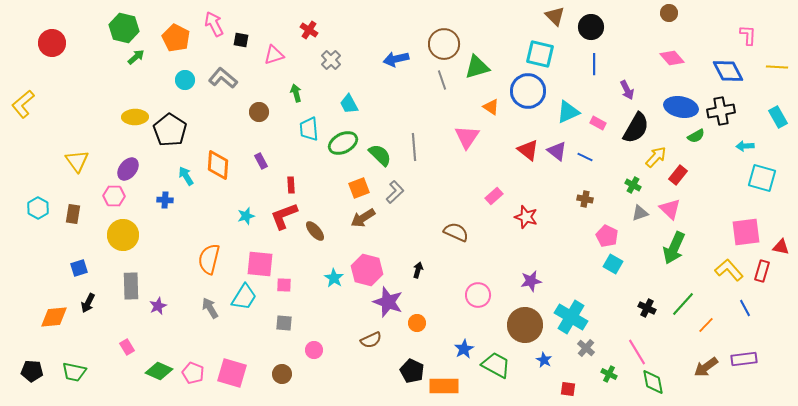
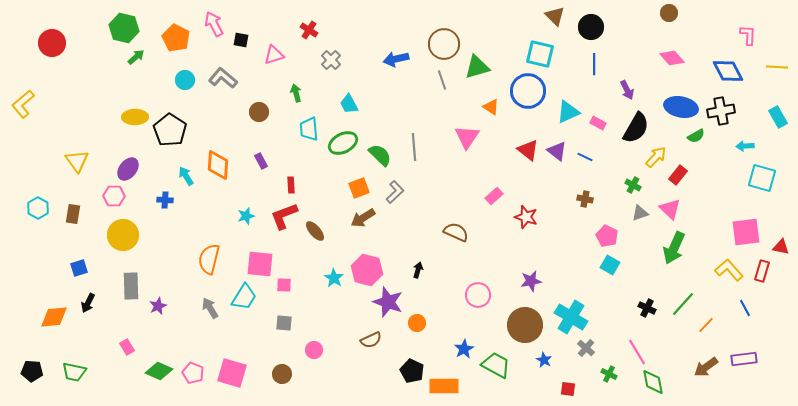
cyan square at (613, 264): moved 3 px left, 1 px down
